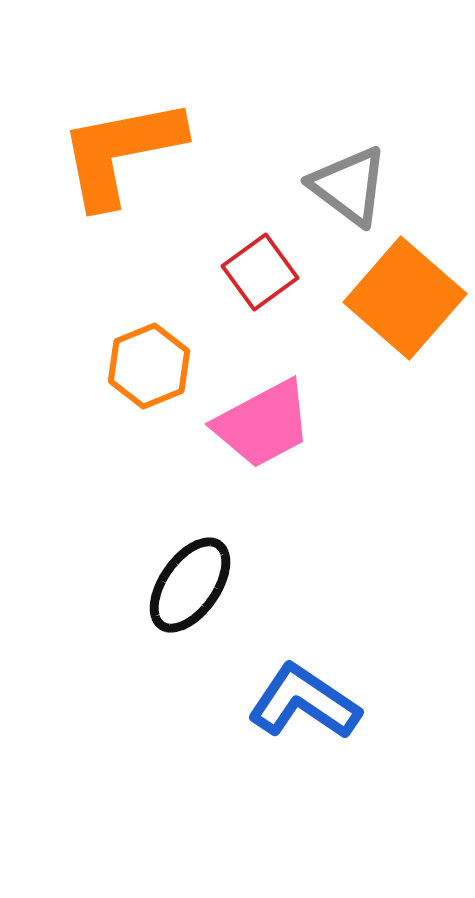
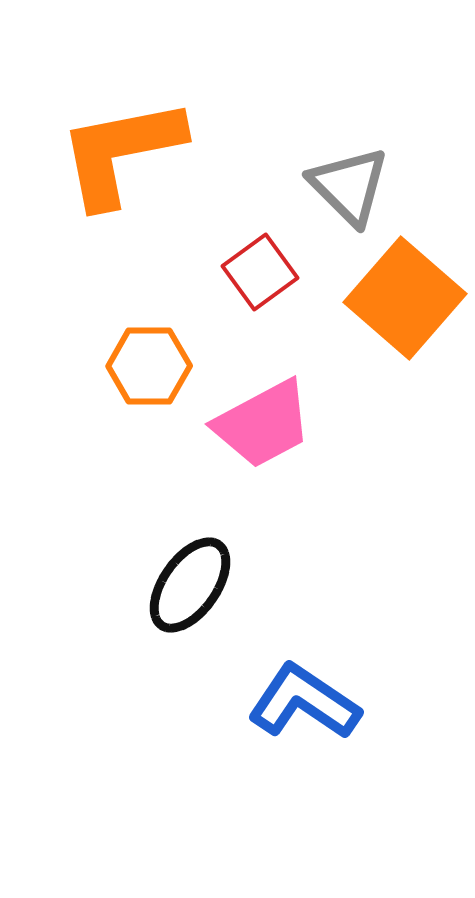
gray triangle: rotated 8 degrees clockwise
orange hexagon: rotated 22 degrees clockwise
